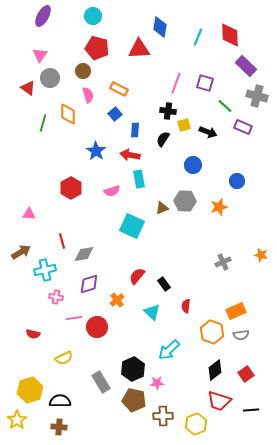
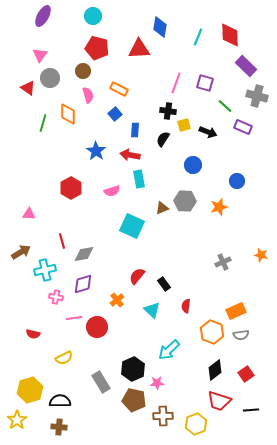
purple diamond at (89, 284): moved 6 px left
cyan triangle at (152, 312): moved 2 px up
